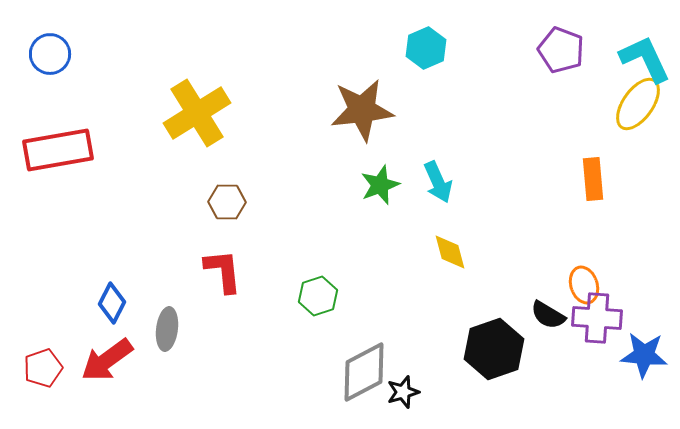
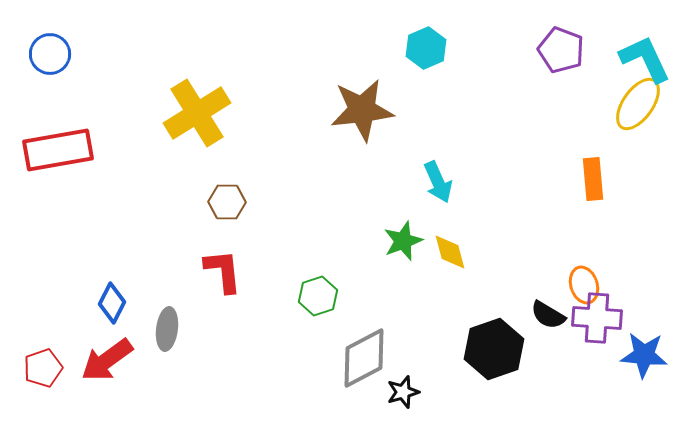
green star: moved 23 px right, 56 px down
gray diamond: moved 14 px up
